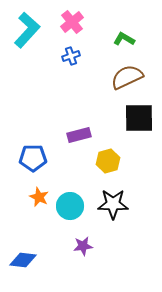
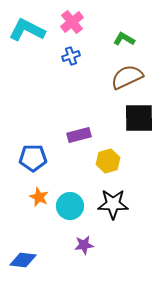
cyan L-shape: rotated 105 degrees counterclockwise
purple star: moved 1 px right, 1 px up
